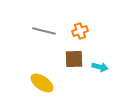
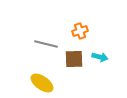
gray line: moved 2 px right, 13 px down
cyan arrow: moved 10 px up
